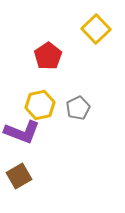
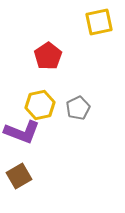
yellow square: moved 3 px right, 7 px up; rotated 32 degrees clockwise
